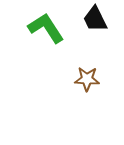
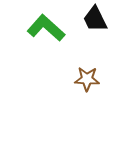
green L-shape: rotated 15 degrees counterclockwise
